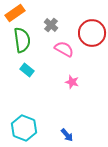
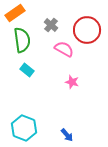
red circle: moved 5 px left, 3 px up
